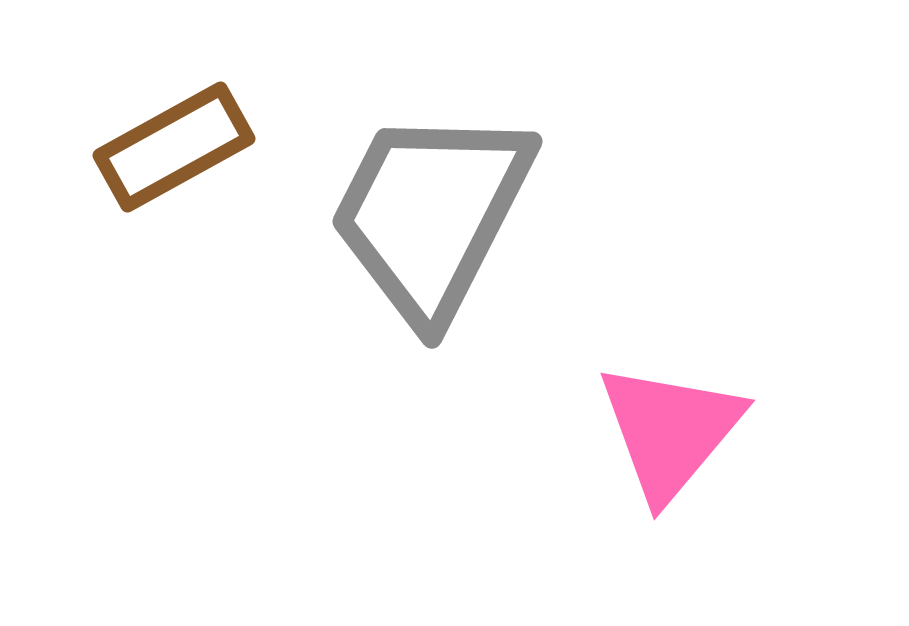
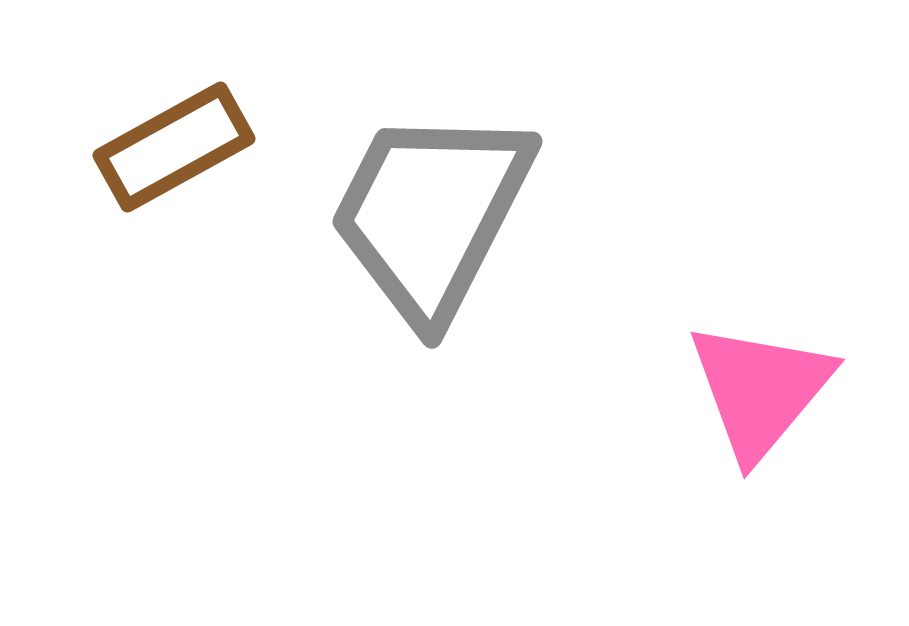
pink triangle: moved 90 px right, 41 px up
